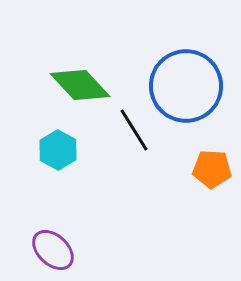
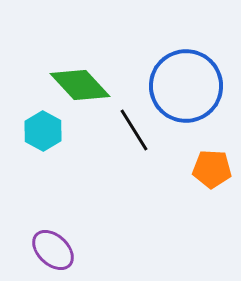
cyan hexagon: moved 15 px left, 19 px up
